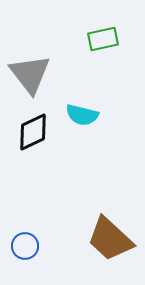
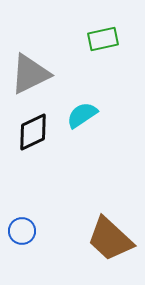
gray triangle: rotated 42 degrees clockwise
cyan semicircle: rotated 132 degrees clockwise
blue circle: moved 3 px left, 15 px up
